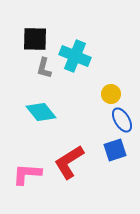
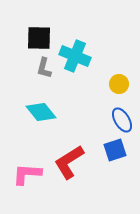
black square: moved 4 px right, 1 px up
yellow circle: moved 8 px right, 10 px up
